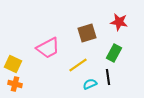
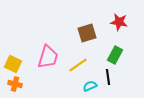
pink trapezoid: moved 9 px down; rotated 45 degrees counterclockwise
green rectangle: moved 1 px right, 2 px down
cyan semicircle: moved 2 px down
